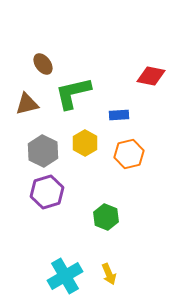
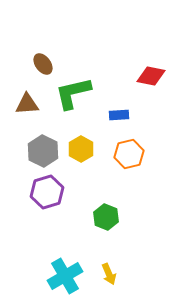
brown triangle: rotated 10 degrees clockwise
yellow hexagon: moved 4 px left, 6 px down
